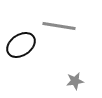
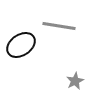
gray star: rotated 18 degrees counterclockwise
